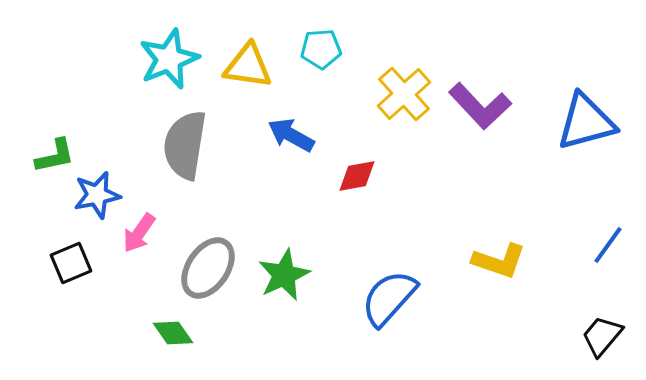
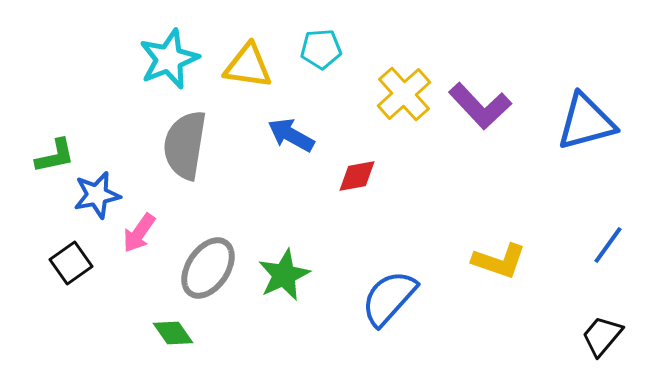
black square: rotated 12 degrees counterclockwise
